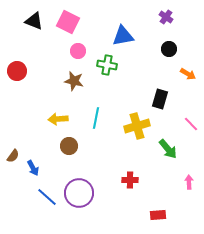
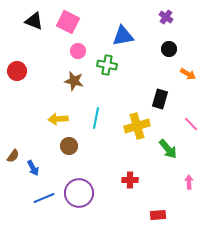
blue line: moved 3 px left, 1 px down; rotated 65 degrees counterclockwise
